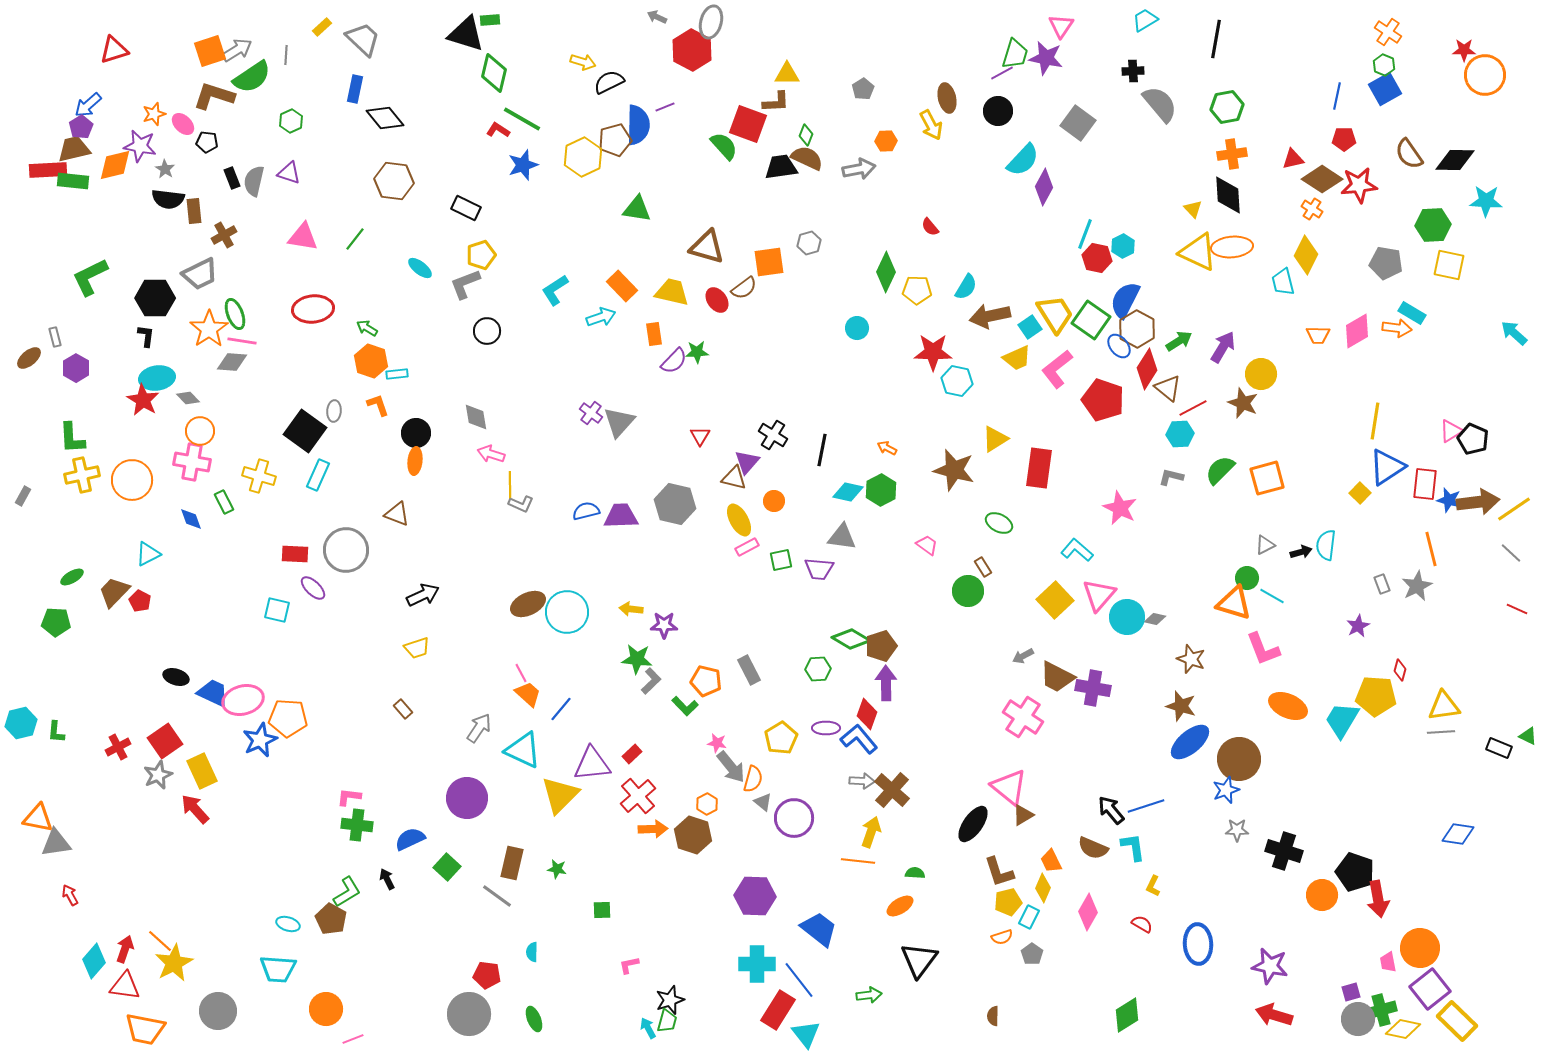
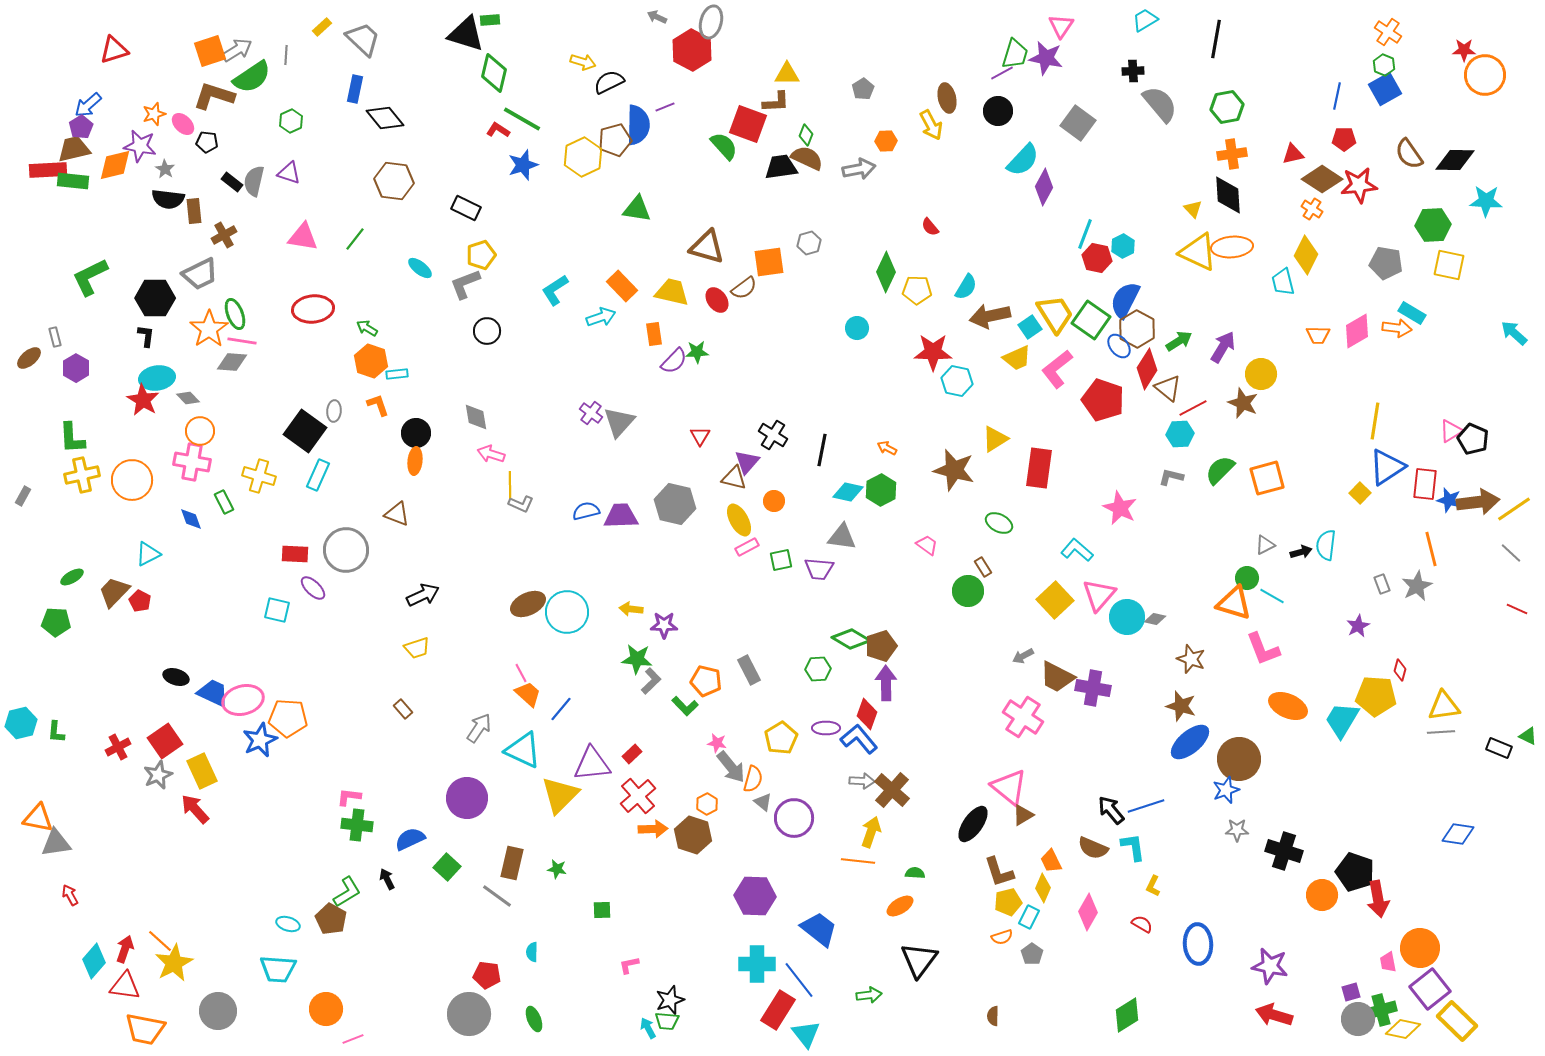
red triangle at (1293, 159): moved 5 px up
black rectangle at (232, 178): moved 4 px down; rotated 30 degrees counterclockwise
green trapezoid at (667, 1021): rotated 80 degrees clockwise
